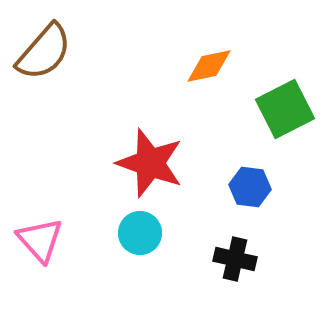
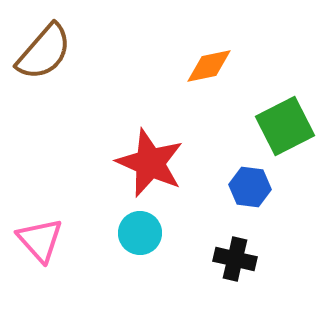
green square: moved 17 px down
red star: rotated 4 degrees clockwise
